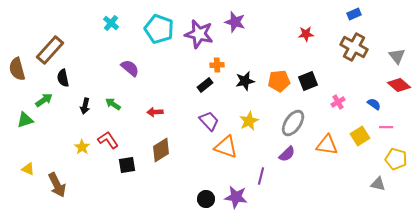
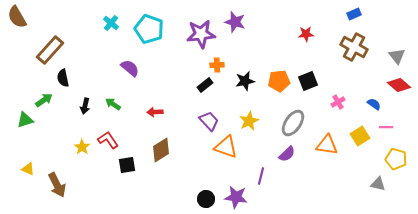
cyan pentagon at (159, 29): moved 10 px left
purple star at (199, 34): moved 2 px right; rotated 20 degrees counterclockwise
brown semicircle at (17, 69): moved 52 px up; rotated 15 degrees counterclockwise
